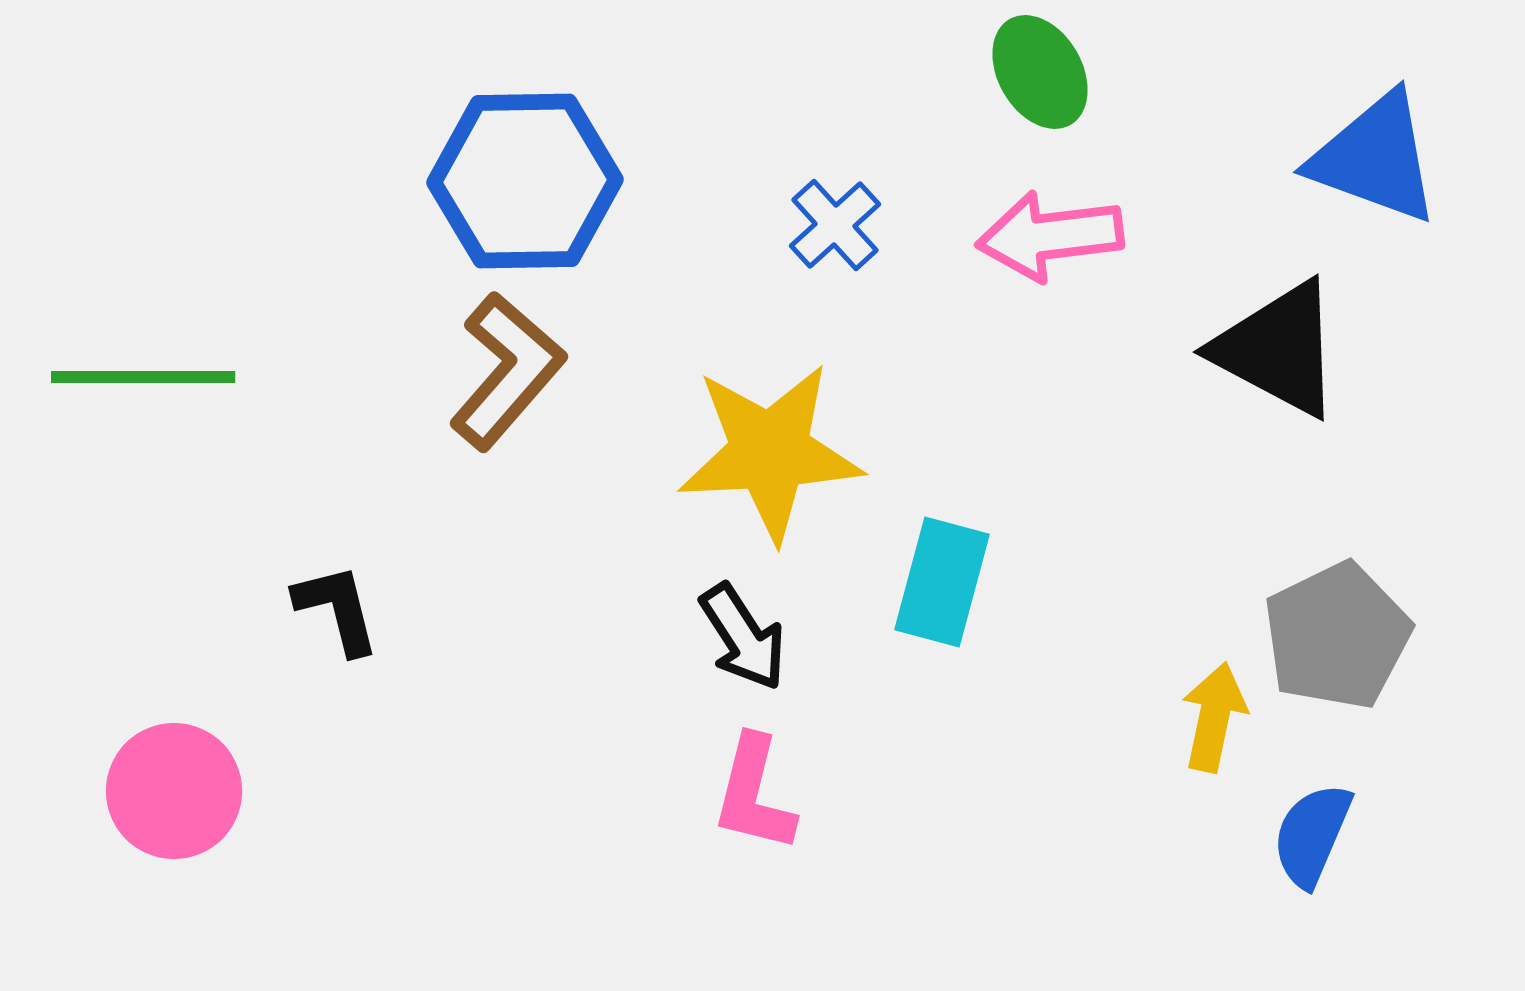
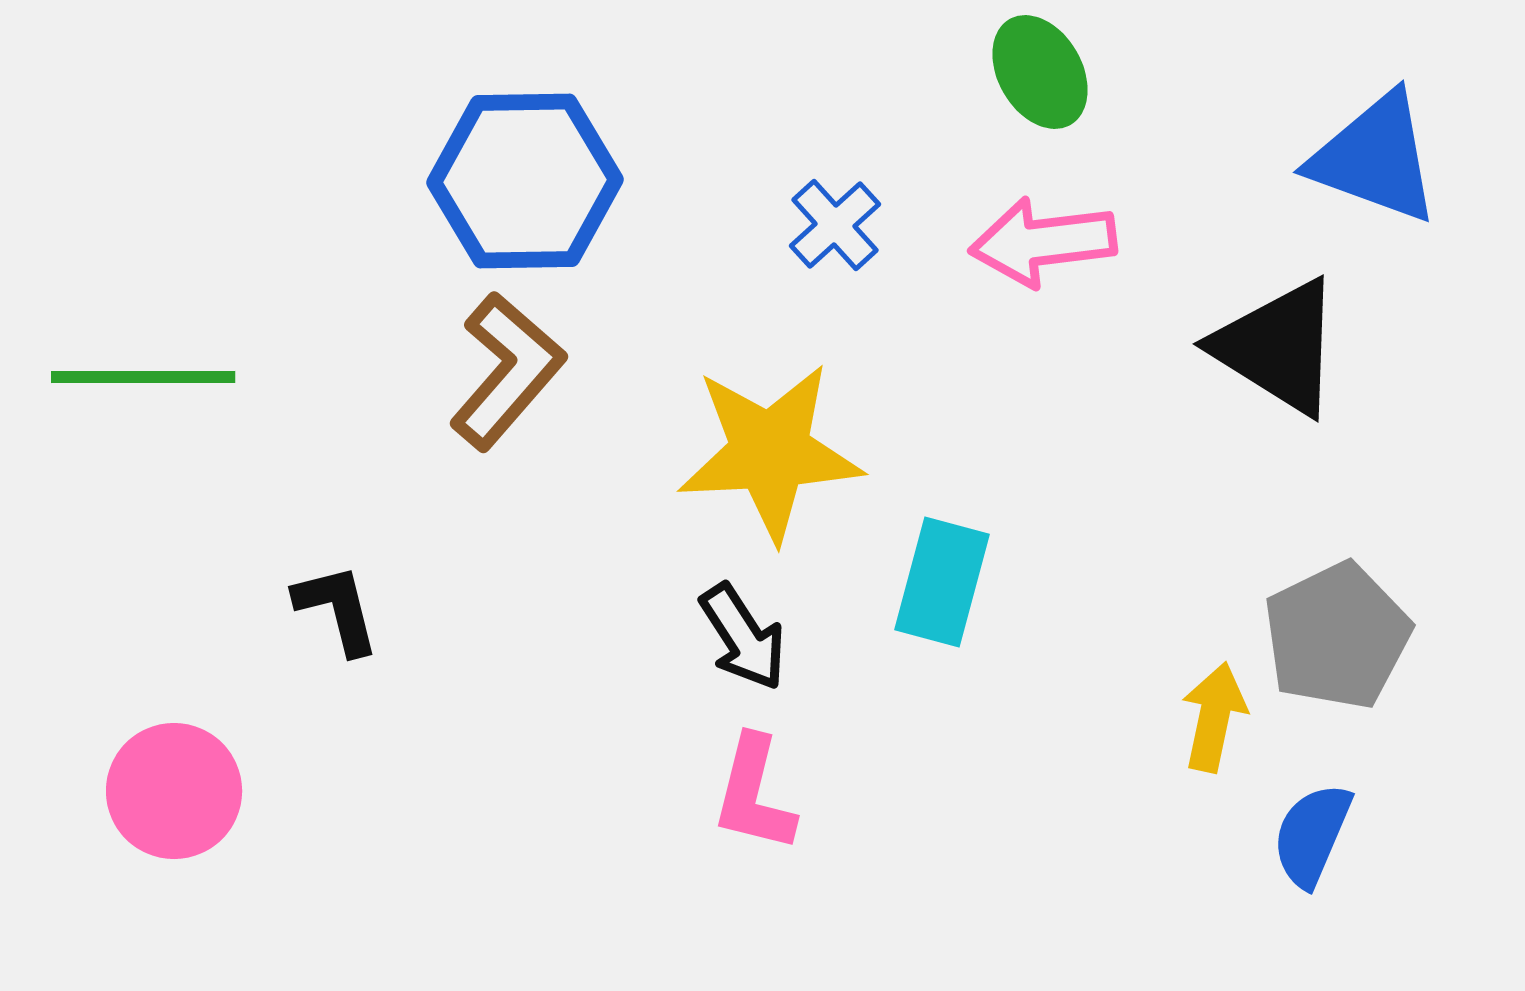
pink arrow: moved 7 px left, 6 px down
black triangle: moved 2 px up; rotated 4 degrees clockwise
